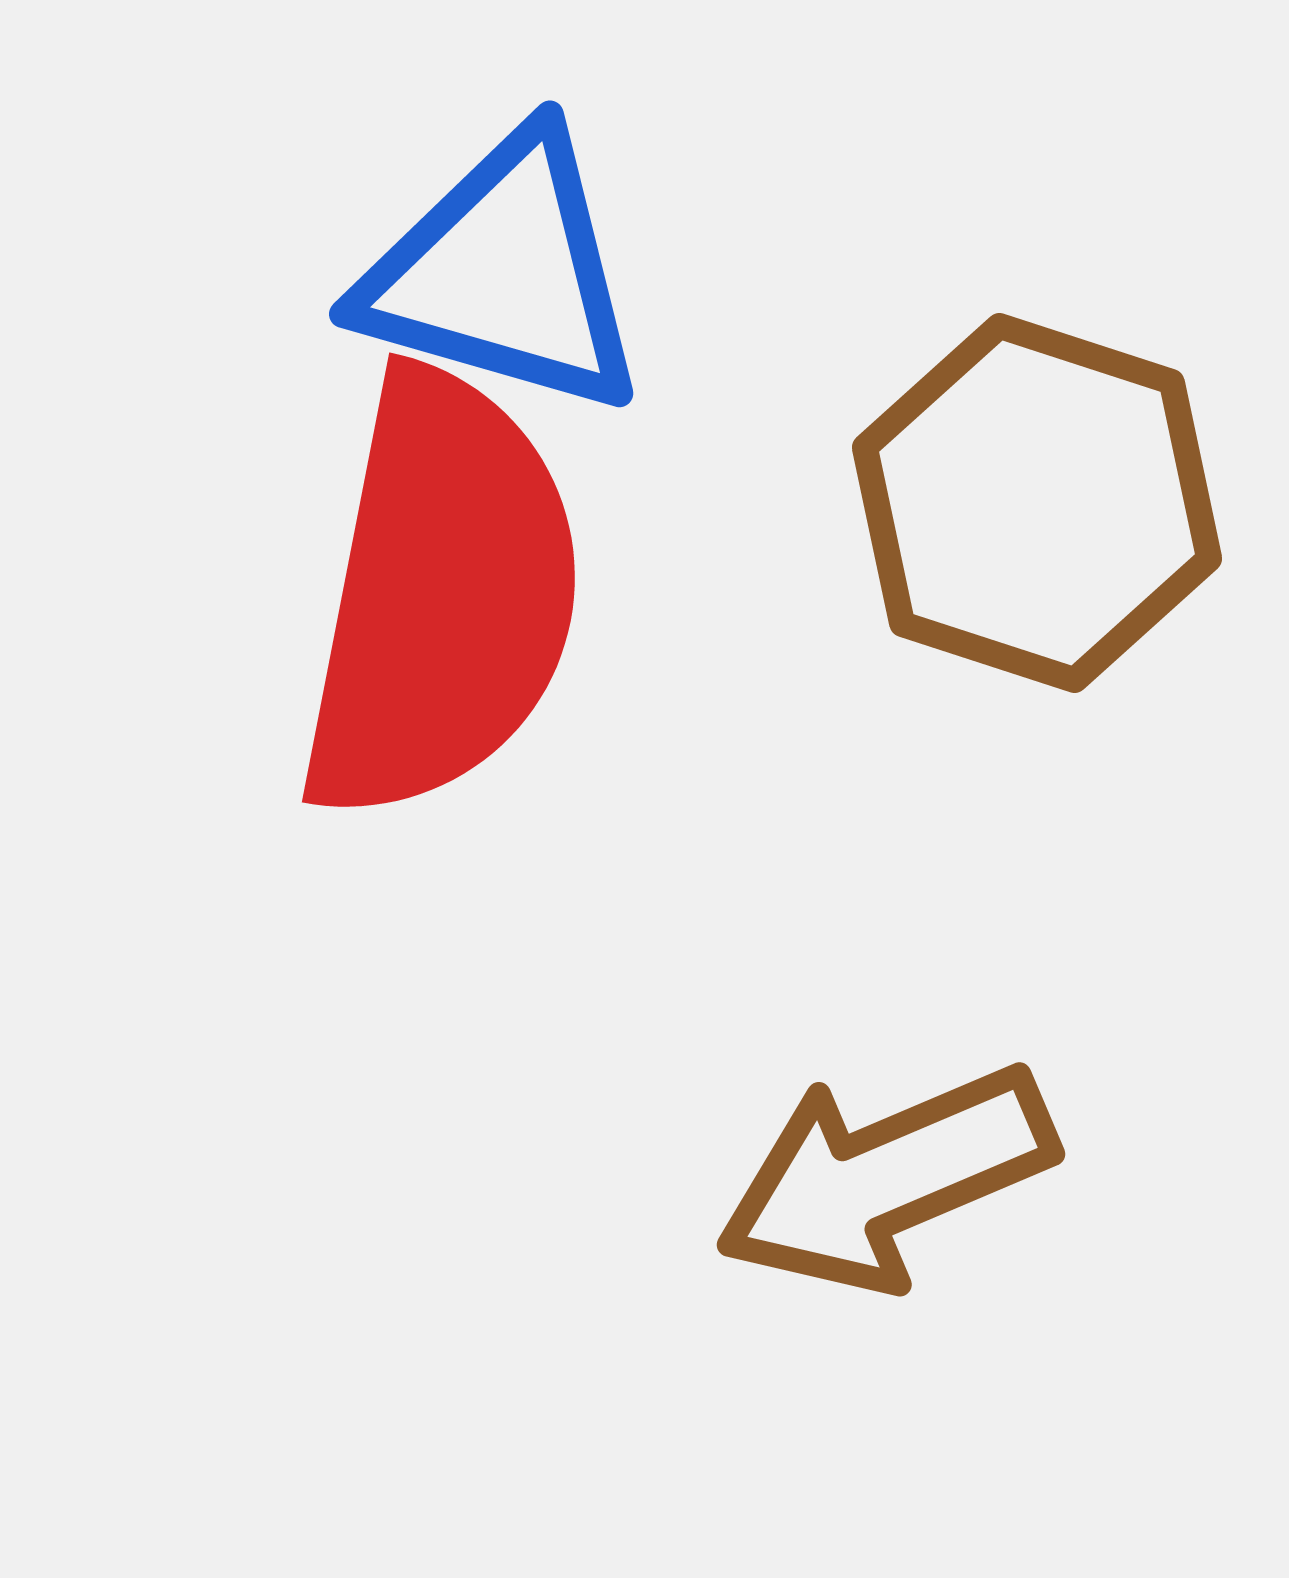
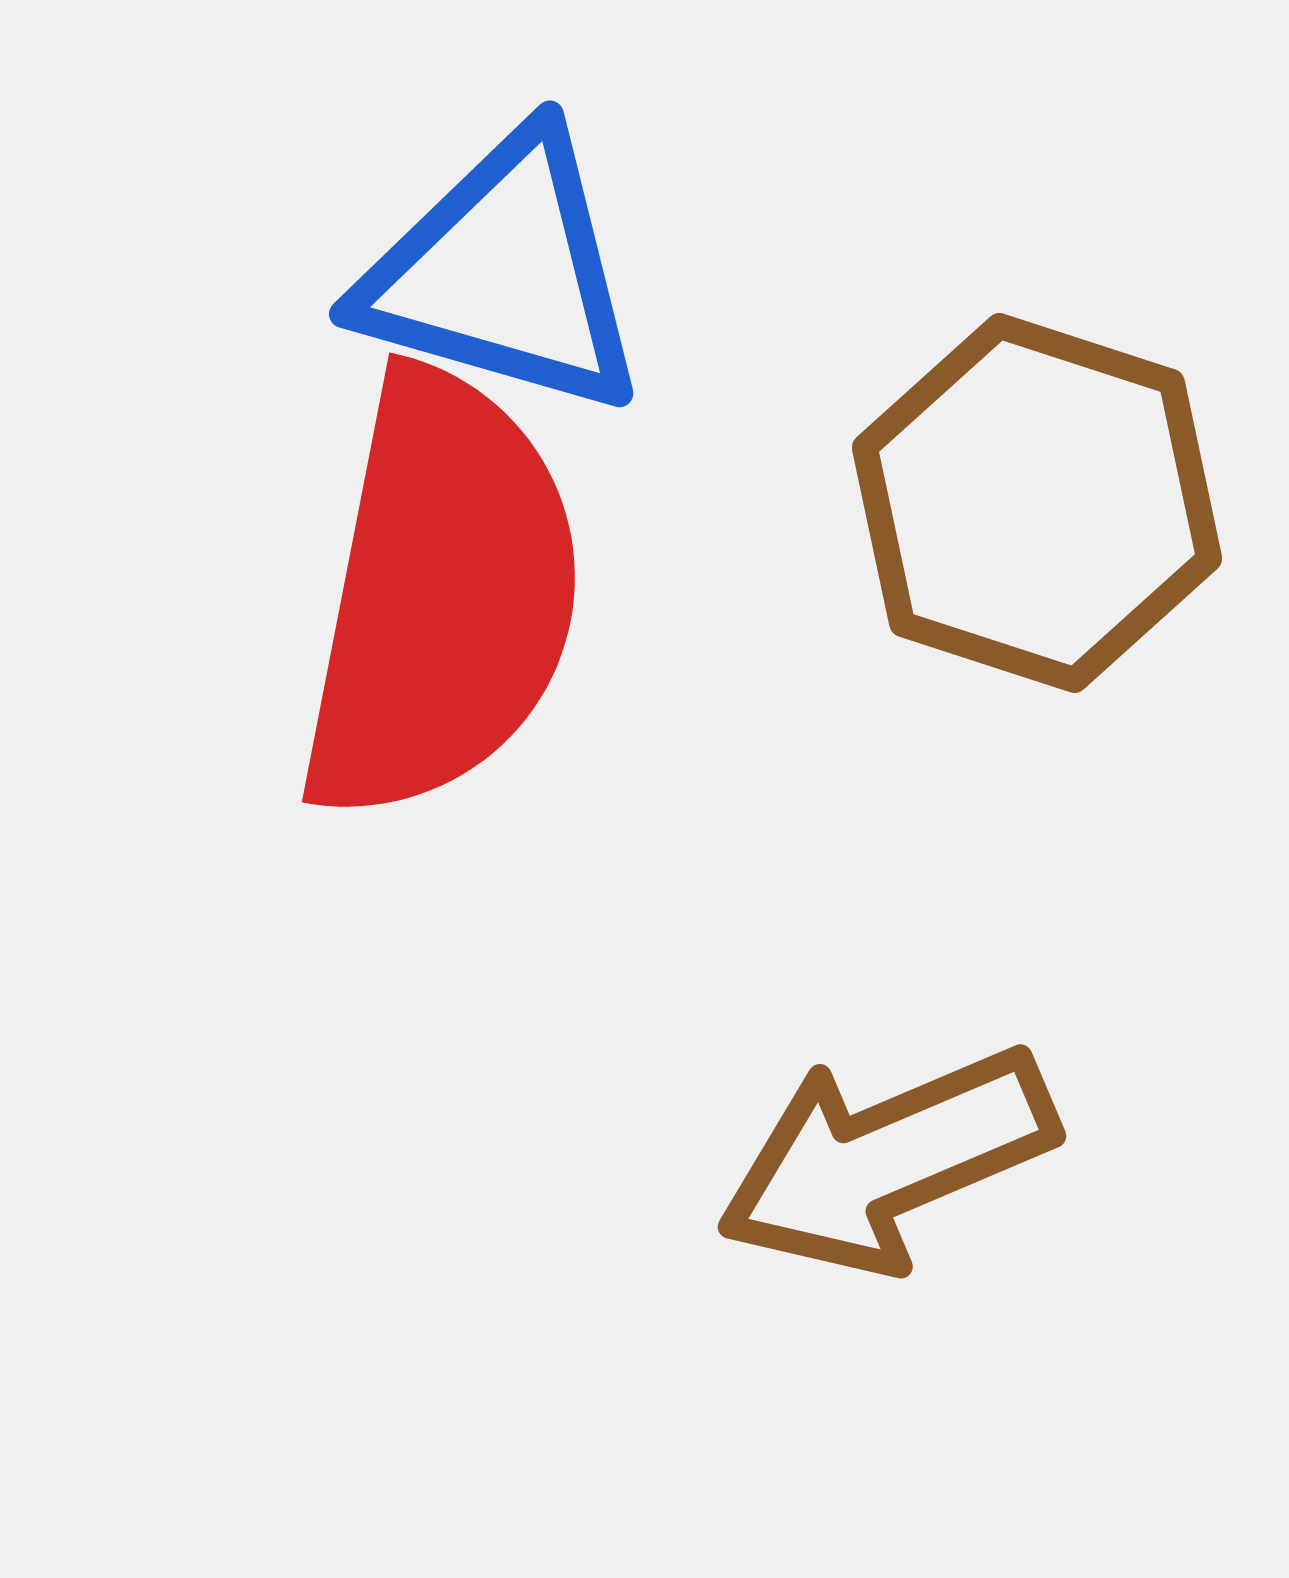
brown arrow: moved 1 px right, 18 px up
